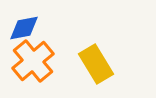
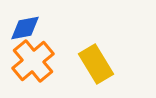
blue diamond: moved 1 px right
